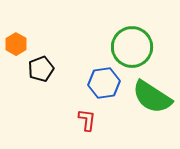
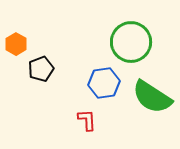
green circle: moved 1 px left, 5 px up
red L-shape: rotated 10 degrees counterclockwise
